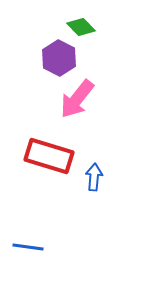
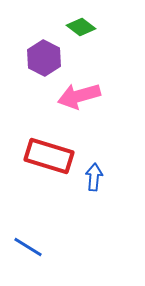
green diamond: rotated 8 degrees counterclockwise
purple hexagon: moved 15 px left
pink arrow: moved 2 px right, 3 px up; rotated 36 degrees clockwise
blue line: rotated 24 degrees clockwise
